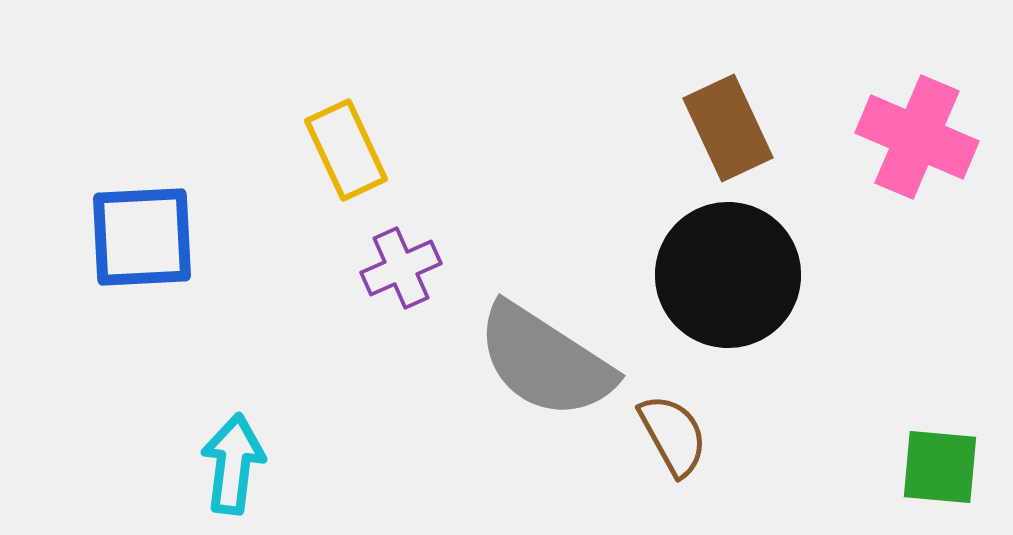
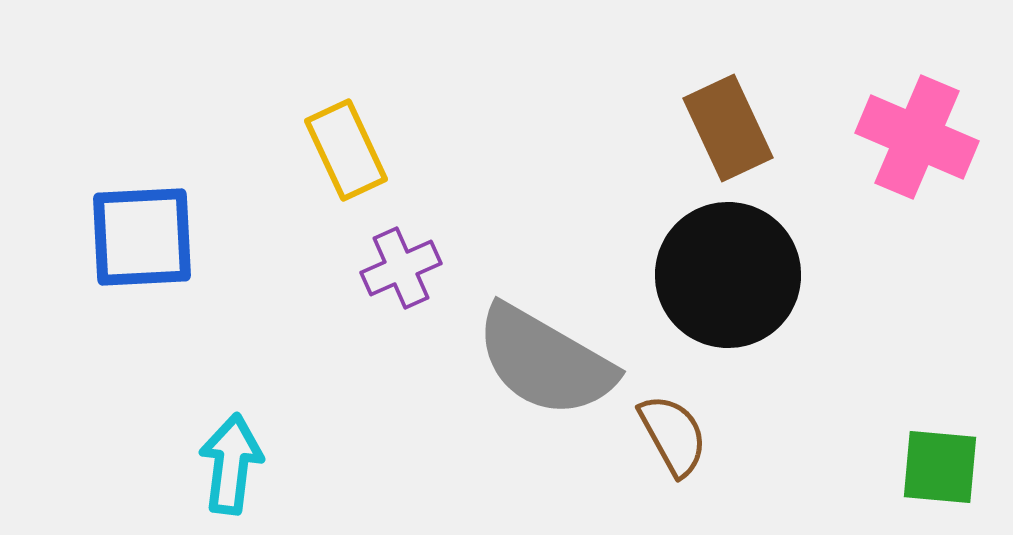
gray semicircle: rotated 3 degrees counterclockwise
cyan arrow: moved 2 px left
